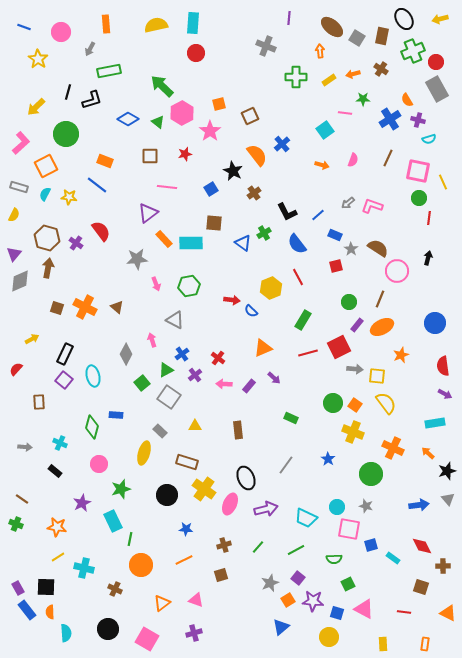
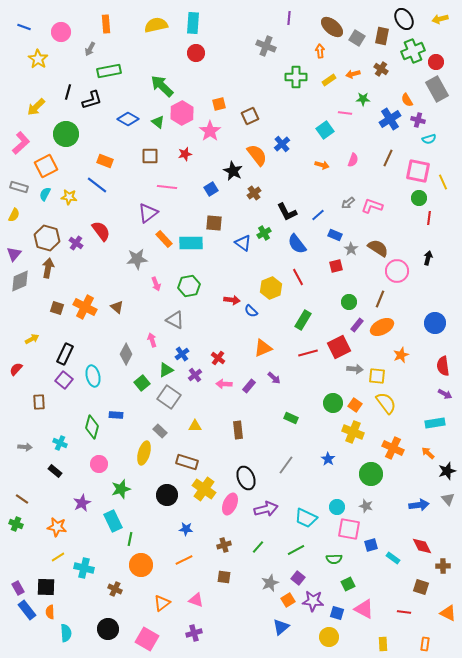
brown square at (221, 575): moved 3 px right, 2 px down; rotated 24 degrees clockwise
